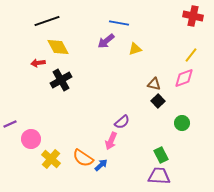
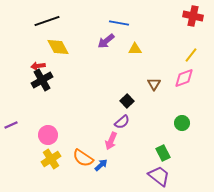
yellow triangle: rotated 16 degrees clockwise
red arrow: moved 3 px down
black cross: moved 19 px left
brown triangle: rotated 48 degrees clockwise
black square: moved 31 px left
purple line: moved 1 px right, 1 px down
pink circle: moved 17 px right, 4 px up
green rectangle: moved 2 px right, 2 px up
yellow cross: rotated 18 degrees clockwise
purple trapezoid: rotated 35 degrees clockwise
